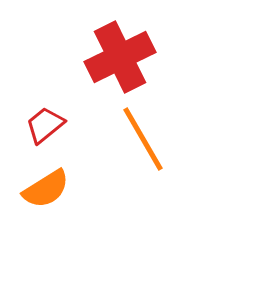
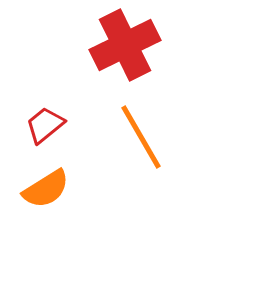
red cross: moved 5 px right, 12 px up
orange line: moved 2 px left, 2 px up
